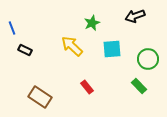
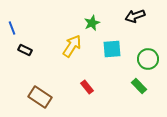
yellow arrow: rotated 80 degrees clockwise
